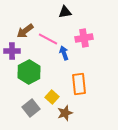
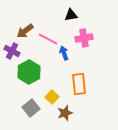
black triangle: moved 6 px right, 3 px down
purple cross: rotated 28 degrees clockwise
